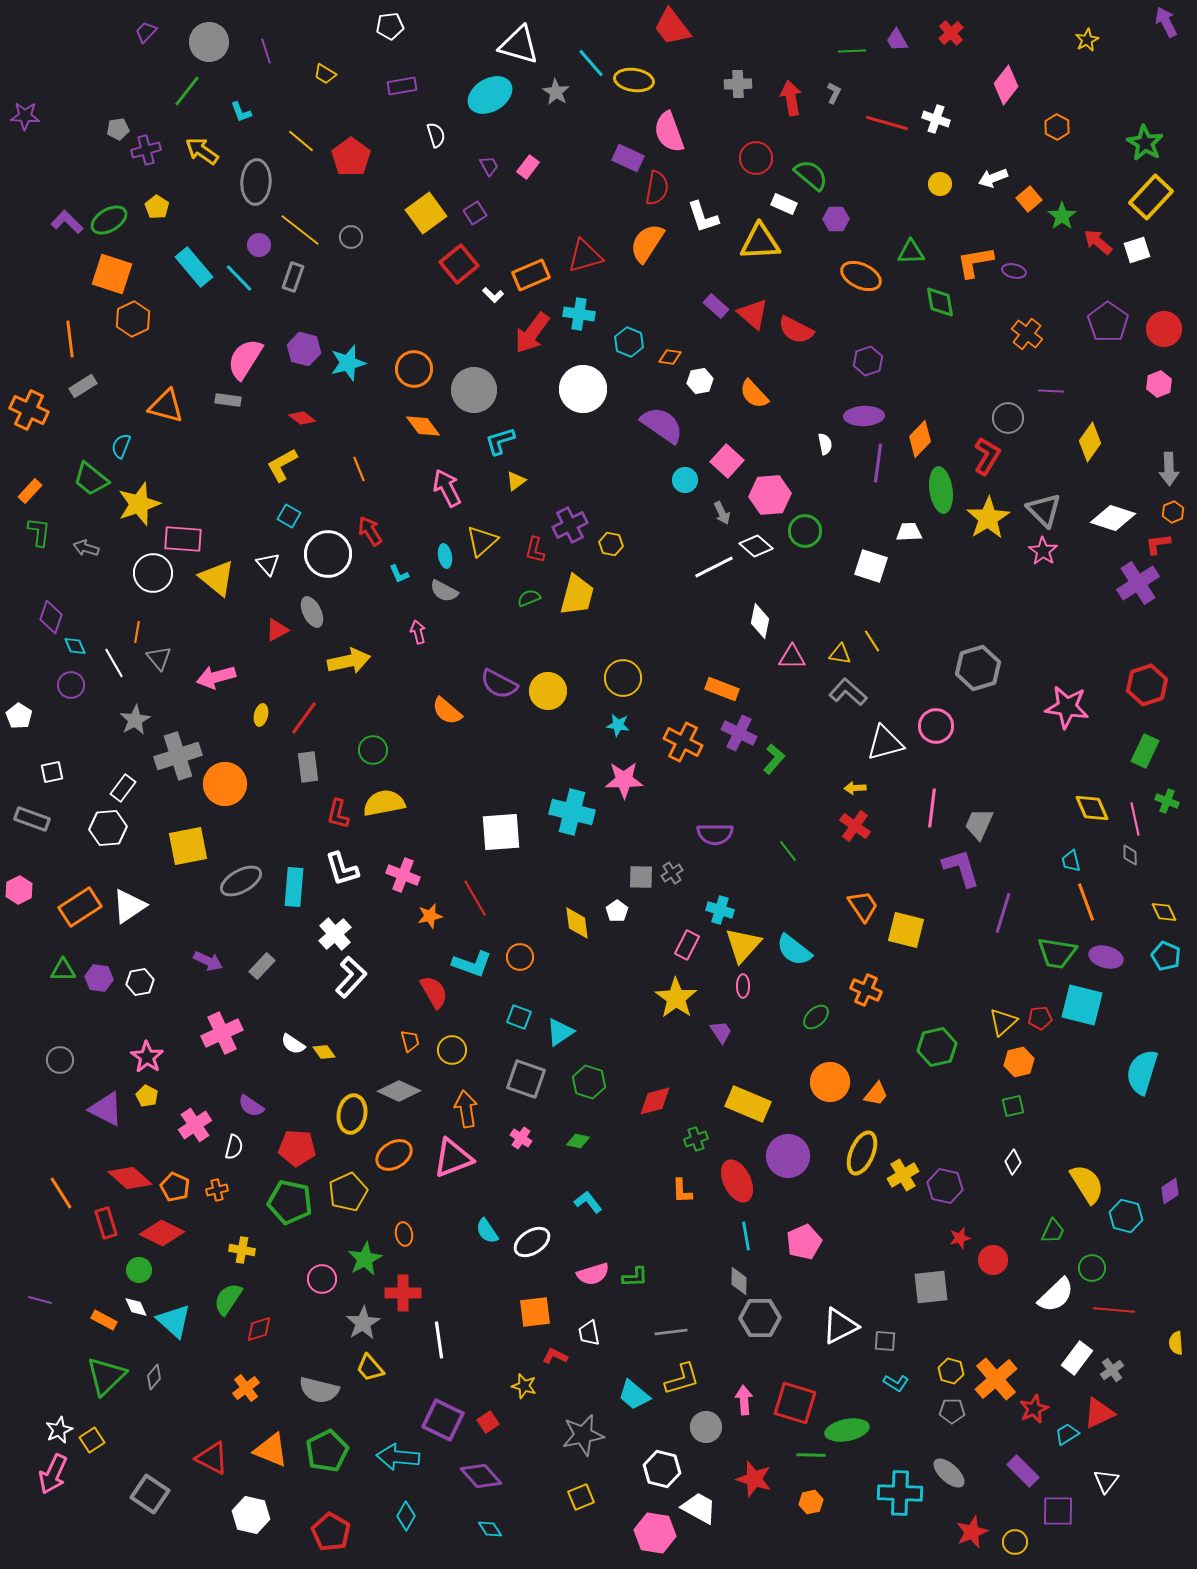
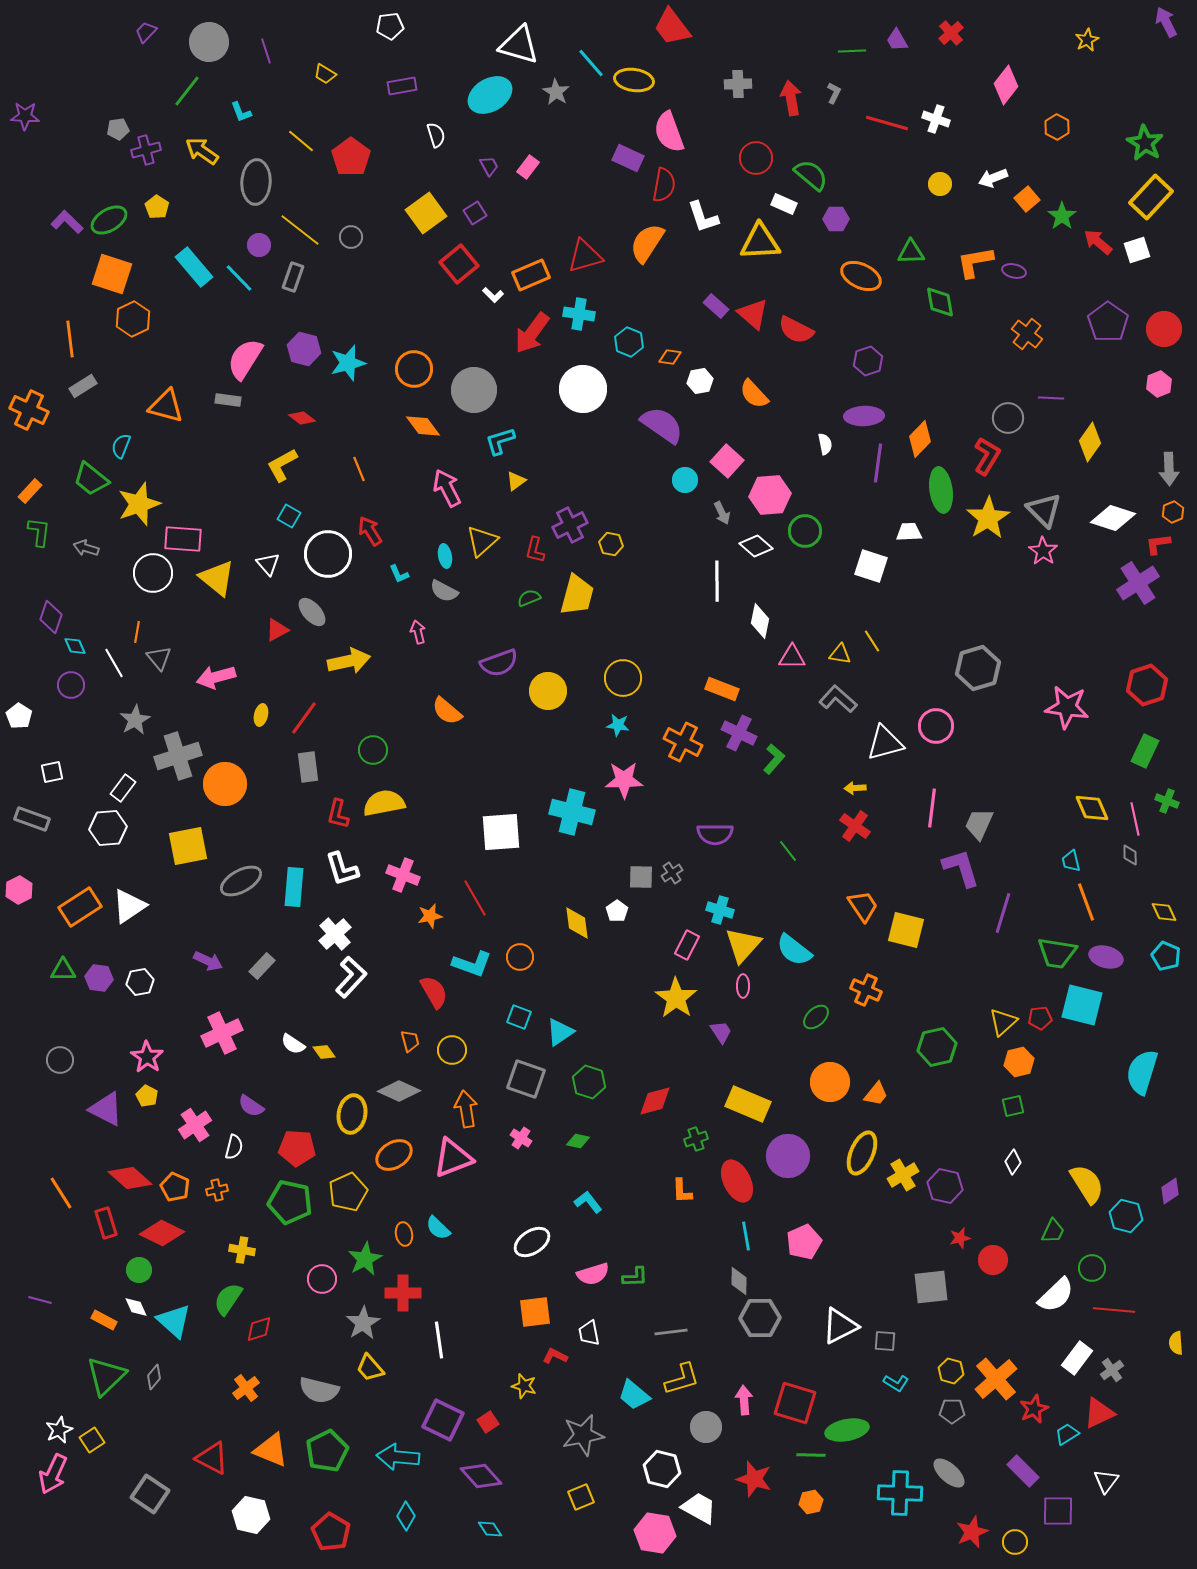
red semicircle at (657, 188): moved 7 px right, 3 px up
orange square at (1029, 199): moved 2 px left
purple line at (1051, 391): moved 7 px down
white line at (714, 567): moved 3 px right, 14 px down; rotated 63 degrees counterclockwise
gray ellipse at (312, 612): rotated 16 degrees counterclockwise
purple semicircle at (499, 684): moved 21 px up; rotated 48 degrees counterclockwise
gray L-shape at (848, 692): moved 10 px left, 7 px down
cyan semicircle at (487, 1231): moved 49 px left, 3 px up; rotated 12 degrees counterclockwise
